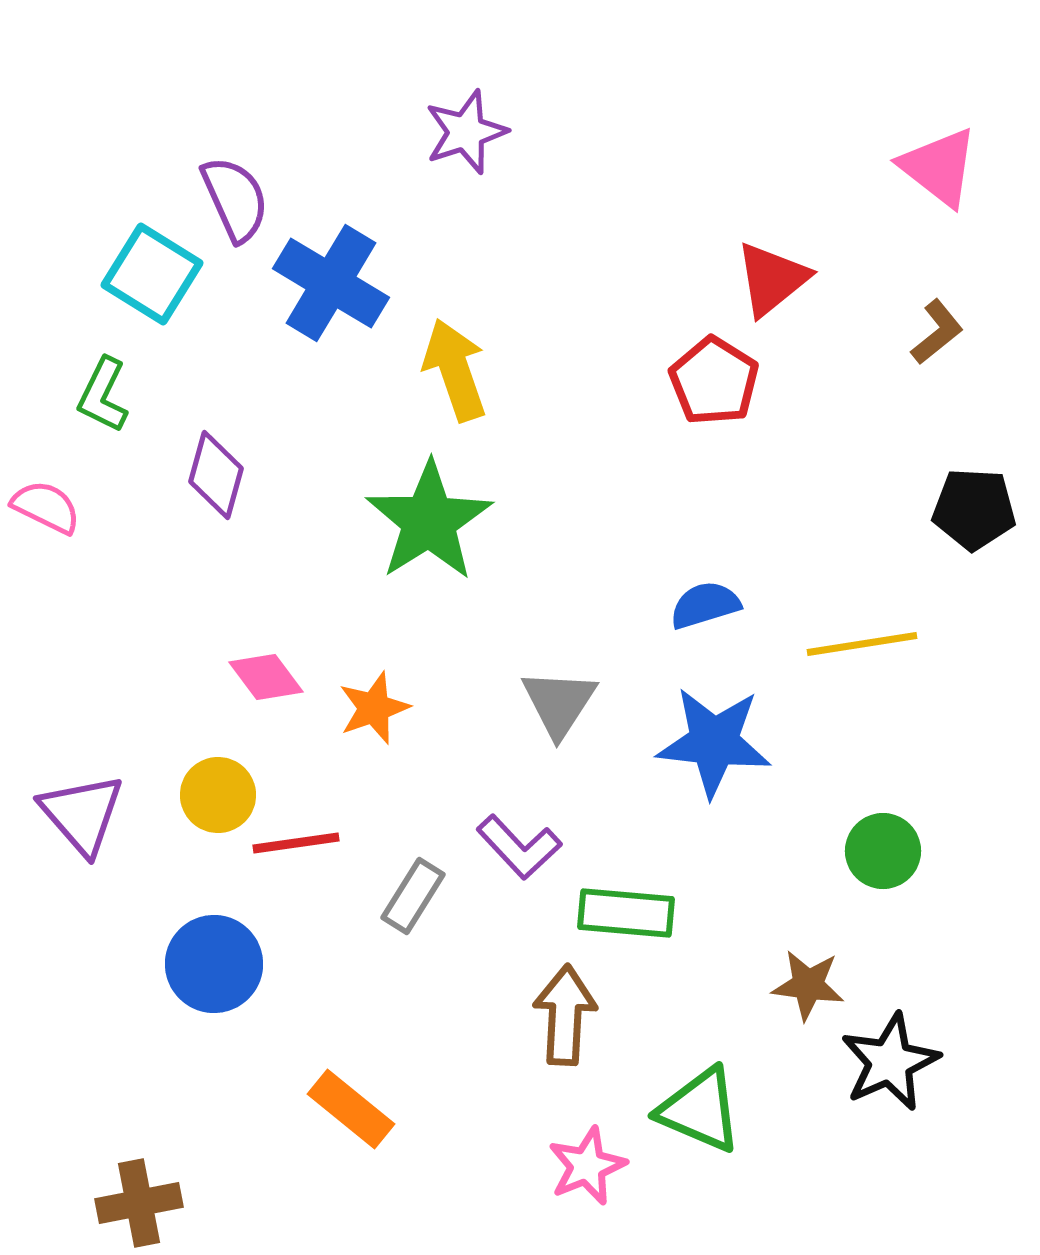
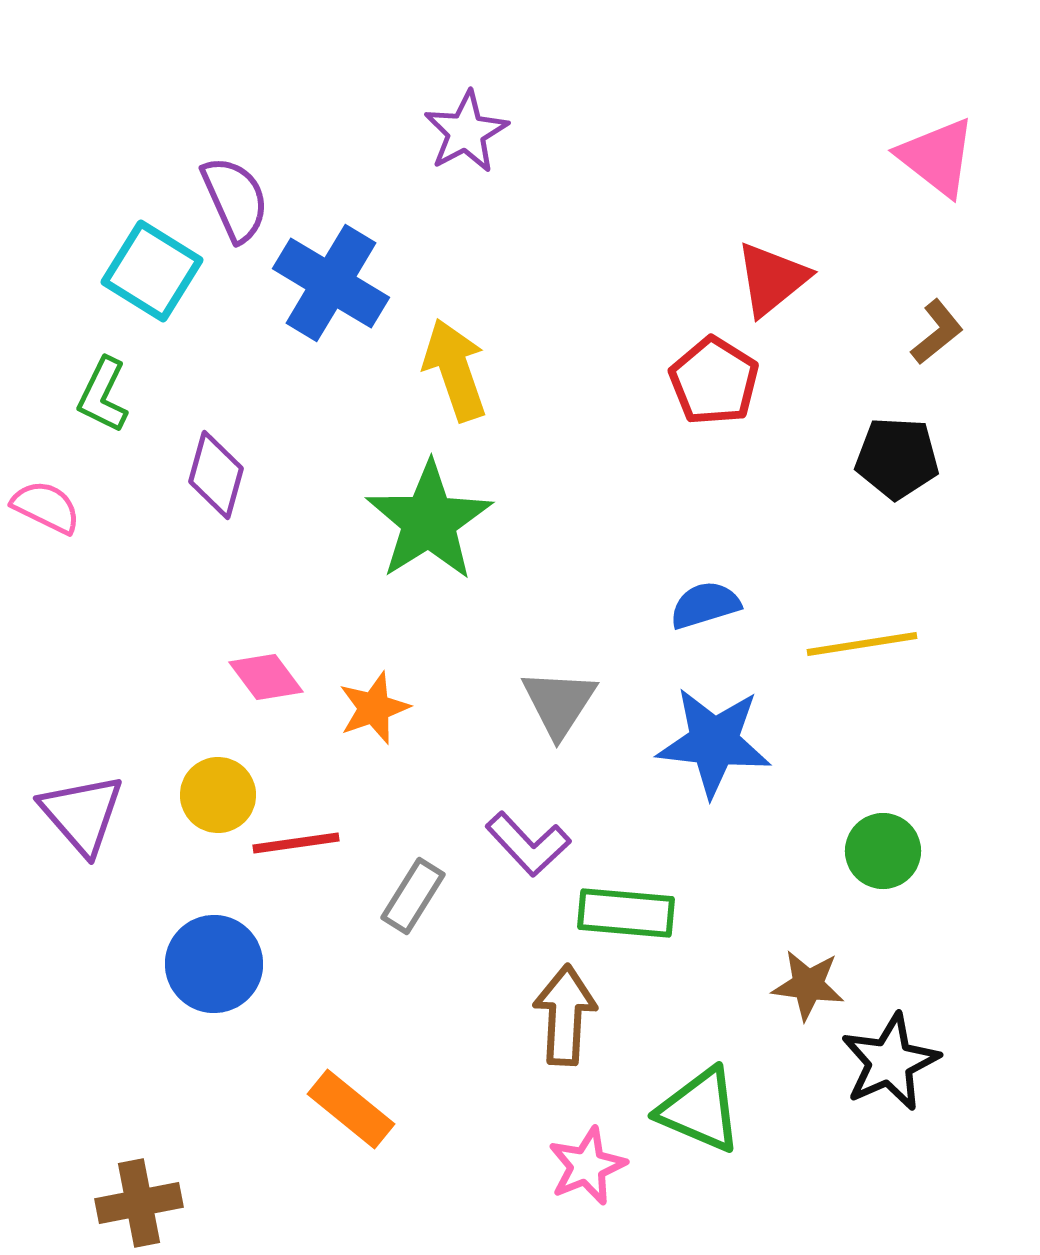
purple star: rotated 10 degrees counterclockwise
pink triangle: moved 2 px left, 10 px up
cyan square: moved 3 px up
black pentagon: moved 77 px left, 51 px up
purple L-shape: moved 9 px right, 3 px up
